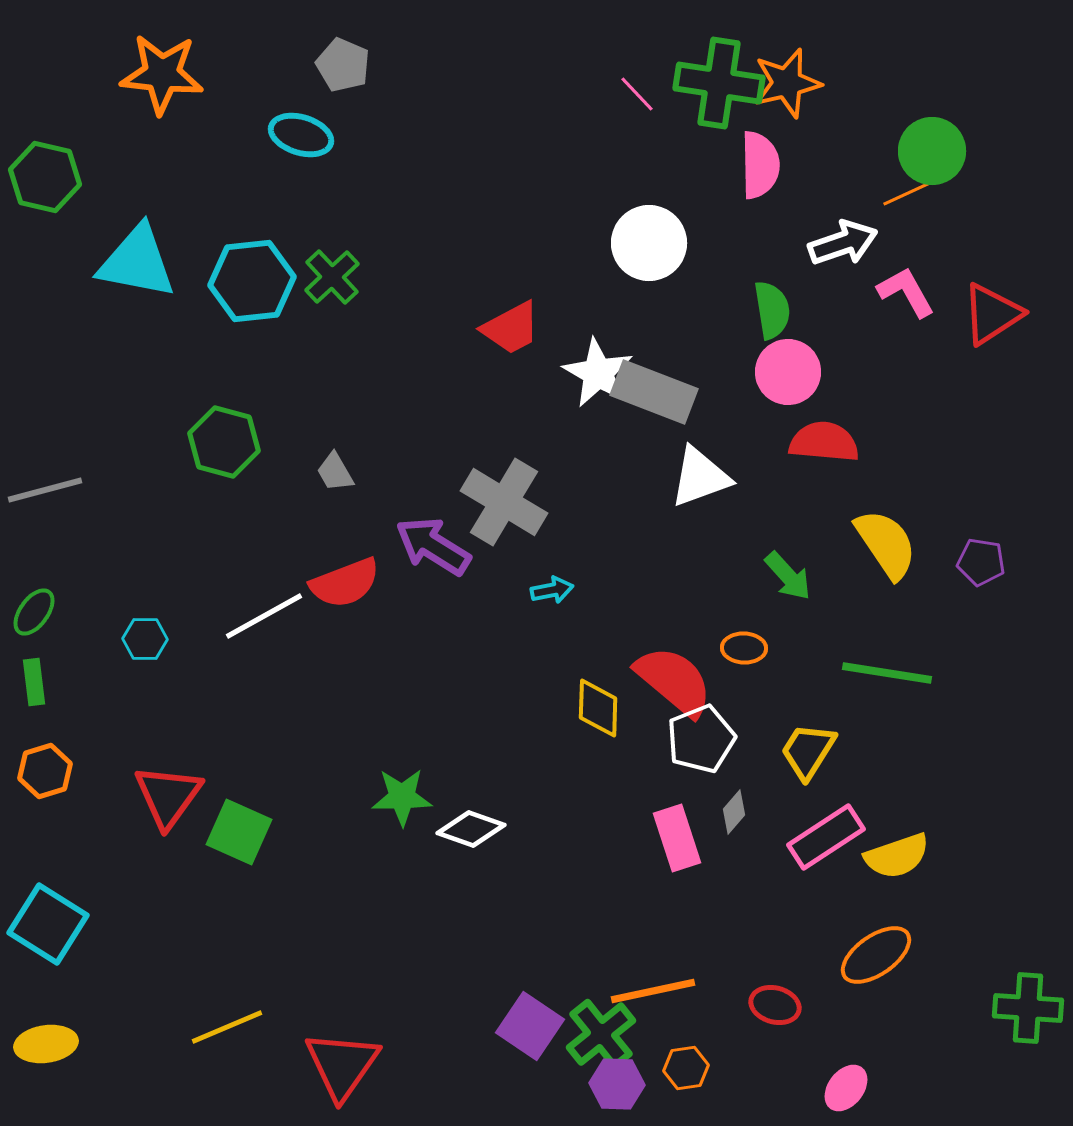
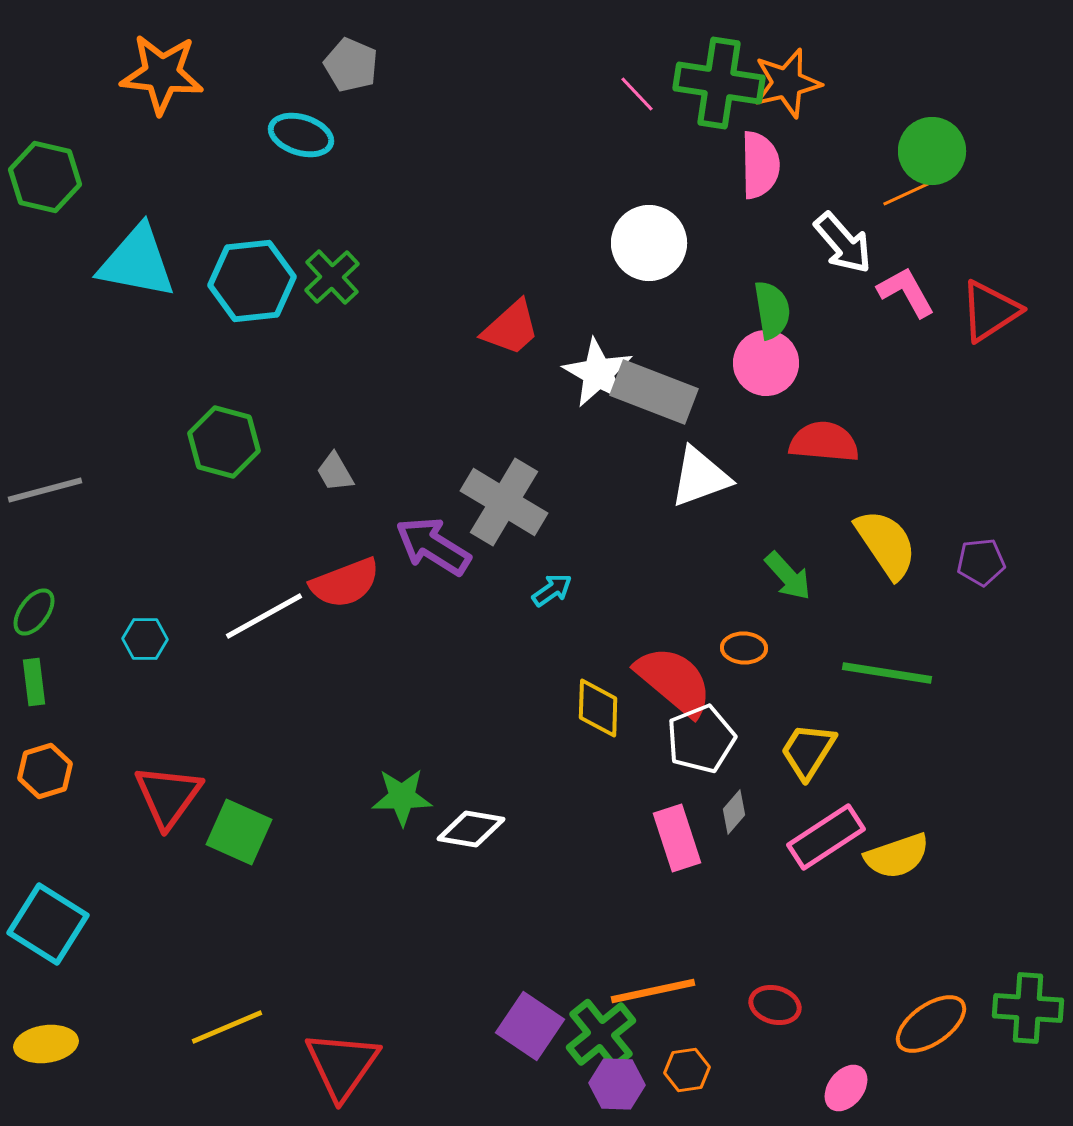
gray pentagon at (343, 65): moved 8 px right
white arrow at (843, 243): rotated 68 degrees clockwise
red triangle at (992, 314): moved 2 px left, 3 px up
red trapezoid at (511, 328): rotated 14 degrees counterclockwise
pink circle at (788, 372): moved 22 px left, 9 px up
purple pentagon at (981, 562): rotated 15 degrees counterclockwise
cyan arrow at (552, 590): rotated 24 degrees counterclockwise
white diamond at (471, 829): rotated 10 degrees counterclockwise
orange ellipse at (876, 955): moved 55 px right, 69 px down
orange hexagon at (686, 1068): moved 1 px right, 2 px down
